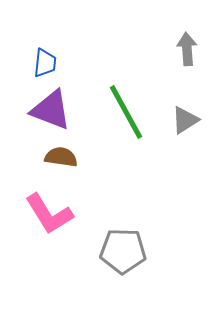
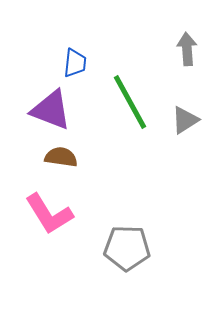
blue trapezoid: moved 30 px right
green line: moved 4 px right, 10 px up
gray pentagon: moved 4 px right, 3 px up
